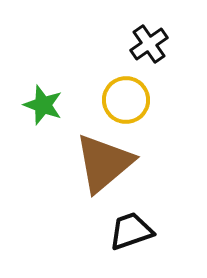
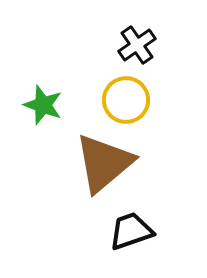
black cross: moved 12 px left, 1 px down
